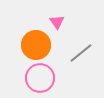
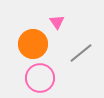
orange circle: moved 3 px left, 1 px up
